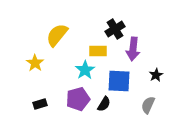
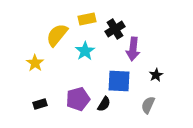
yellow rectangle: moved 11 px left, 32 px up; rotated 12 degrees counterclockwise
cyan star: moved 19 px up
